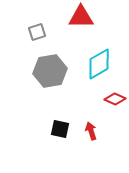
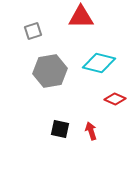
gray square: moved 4 px left, 1 px up
cyan diamond: moved 1 px up; rotated 44 degrees clockwise
